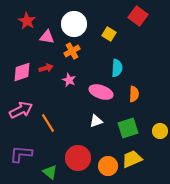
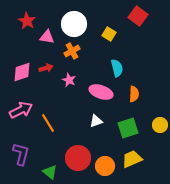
cyan semicircle: rotated 18 degrees counterclockwise
yellow circle: moved 6 px up
purple L-shape: rotated 100 degrees clockwise
orange circle: moved 3 px left
